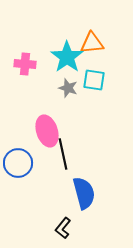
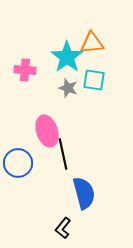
pink cross: moved 6 px down
